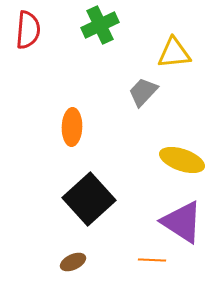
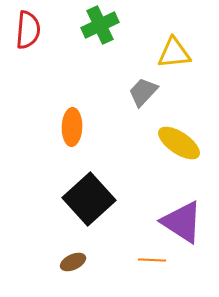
yellow ellipse: moved 3 px left, 17 px up; rotated 15 degrees clockwise
